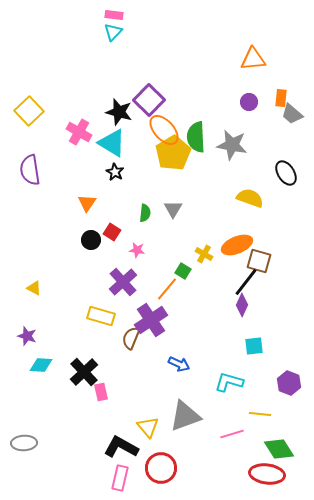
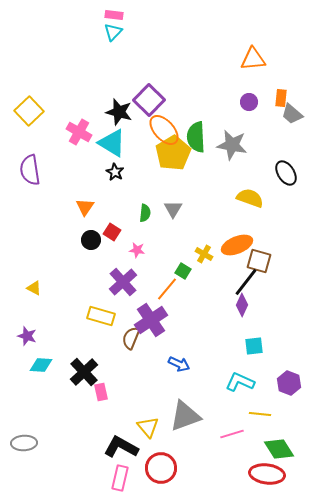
orange triangle at (87, 203): moved 2 px left, 4 px down
cyan L-shape at (229, 382): moved 11 px right; rotated 8 degrees clockwise
